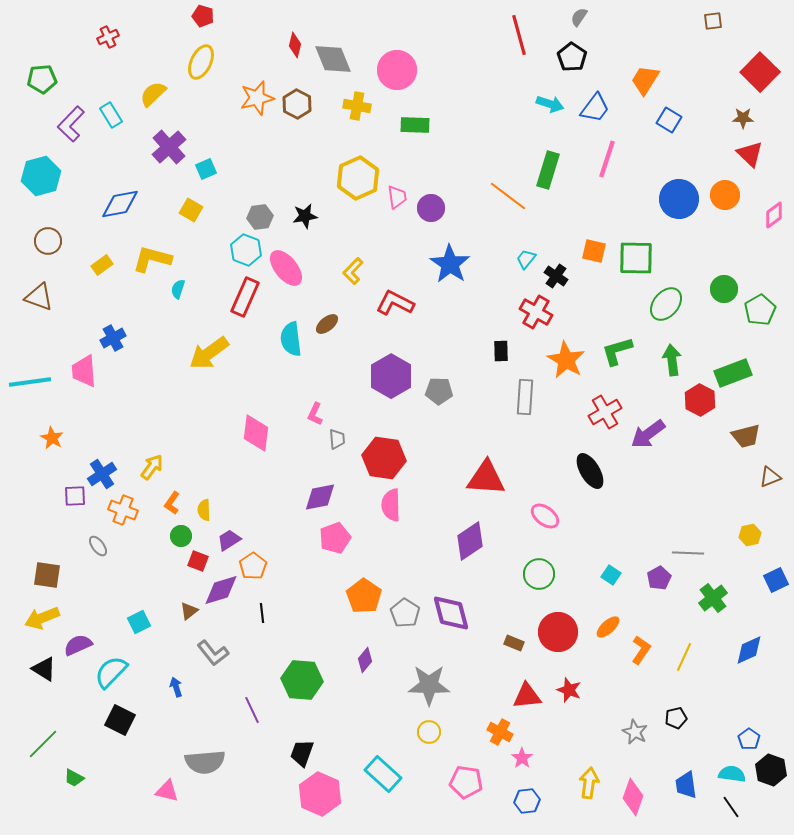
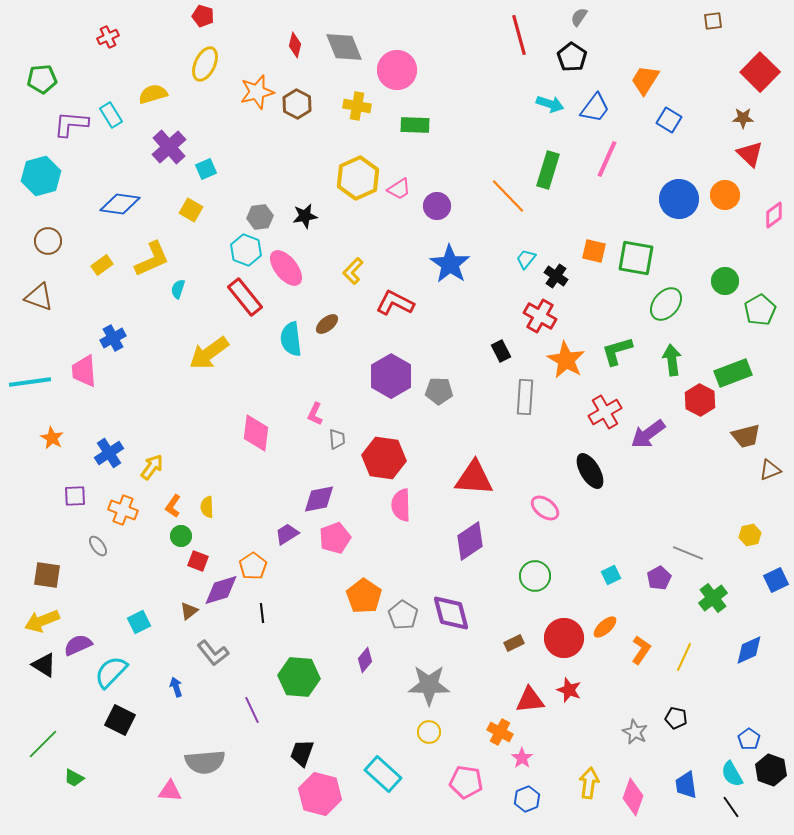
gray diamond at (333, 59): moved 11 px right, 12 px up
yellow ellipse at (201, 62): moved 4 px right, 2 px down
yellow semicircle at (153, 94): rotated 28 degrees clockwise
orange star at (257, 98): moved 6 px up
purple L-shape at (71, 124): rotated 51 degrees clockwise
pink line at (607, 159): rotated 6 degrees clockwise
orange line at (508, 196): rotated 9 degrees clockwise
pink trapezoid at (397, 197): moved 2 px right, 8 px up; rotated 65 degrees clockwise
blue diamond at (120, 204): rotated 18 degrees clockwise
purple circle at (431, 208): moved 6 px right, 2 px up
green square at (636, 258): rotated 9 degrees clockwise
yellow L-shape at (152, 259): rotated 141 degrees clockwise
green circle at (724, 289): moved 1 px right, 8 px up
red rectangle at (245, 297): rotated 63 degrees counterclockwise
red cross at (536, 312): moved 4 px right, 4 px down
black rectangle at (501, 351): rotated 25 degrees counterclockwise
blue cross at (102, 474): moved 7 px right, 21 px up
brown triangle at (770, 477): moved 7 px up
red triangle at (486, 478): moved 12 px left
purple diamond at (320, 497): moved 1 px left, 2 px down
orange L-shape at (172, 503): moved 1 px right, 3 px down
pink semicircle at (391, 505): moved 10 px right
yellow semicircle at (204, 510): moved 3 px right, 3 px up
pink ellipse at (545, 516): moved 8 px up
purple trapezoid at (229, 540): moved 58 px right, 6 px up
gray line at (688, 553): rotated 20 degrees clockwise
green circle at (539, 574): moved 4 px left, 2 px down
cyan square at (611, 575): rotated 30 degrees clockwise
gray pentagon at (405, 613): moved 2 px left, 2 px down
yellow arrow at (42, 618): moved 3 px down
orange ellipse at (608, 627): moved 3 px left
red circle at (558, 632): moved 6 px right, 6 px down
brown rectangle at (514, 643): rotated 48 degrees counterclockwise
black triangle at (44, 669): moved 4 px up
green hexagon at (302, 680): moved 3 px left, 3 px up
red triangle at (527, 696): moved 3 px right, 4 px down
black pentagon at (676, 718): rotated 25 degrees clockwise
cyan semicircle at (732, 774): rotated 128 degrees counterclockwise
pink triangle at (167, 791): moved 3 px right; rotated 10 degrees counterclockwise
pink hexagon at (320, 794): rotated 9 degrees counterclockwise
blue hexagon at (527, 801): moved 2 px up; rotated 15 degrees counterclockwise
